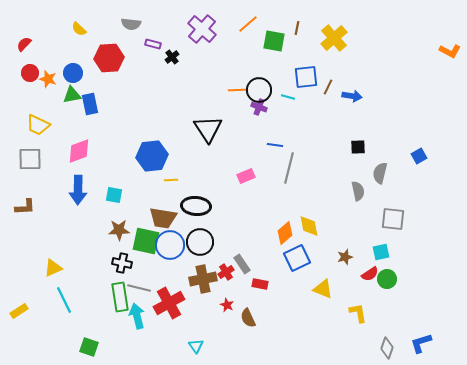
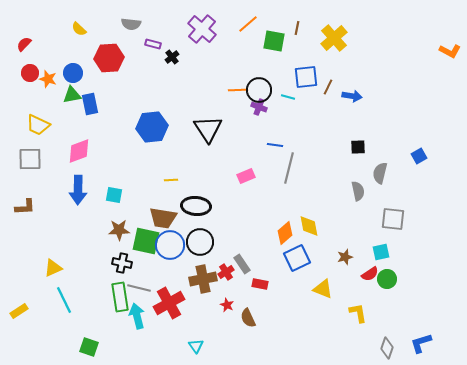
blue hexagon at (152, 156): moved 29 px up
